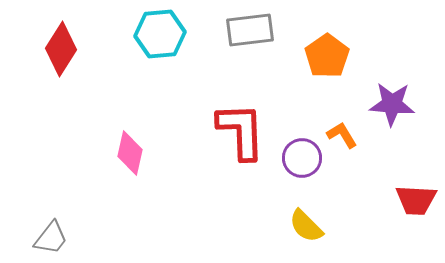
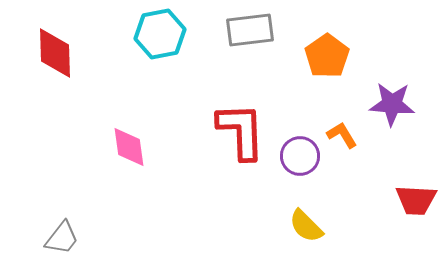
cyan hexagon: rotated 6 degrees counterclockwise
red diamond: moved 6 px left, 4 px down; rotated 34 degrees counterclockwise
pink diamond: moved 1 px left, 6 px up; rotated 21 degrees counterclockwise
purple circle: moved 2 px left, 2 px up
gray trapezoid: moved 11 px right
